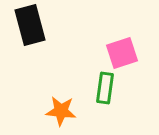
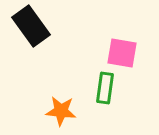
black rectangle: moved 1 px right, 1 px down; rotated 21 degrees counterclockwise
pink square: rotated 28 degrees clockwise
